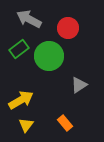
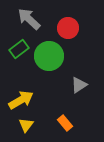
gray arrow: rotated 15 degrees clockwise
